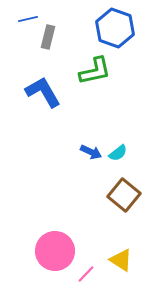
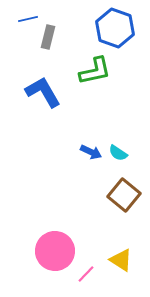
cyan semicircle: rotated 72 degrees clockwise
